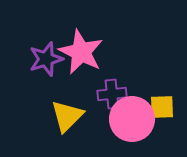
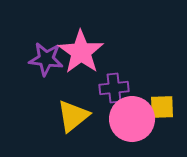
pink star: rotated 9 degrees clockwise
purple star: rotated 24 degrees clockwise
purple cross: moved 2 px right, 6 px up
yellow triangle: moved 6 px right; rotated 6 degrees clockwise
